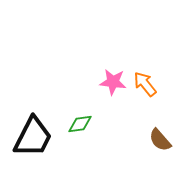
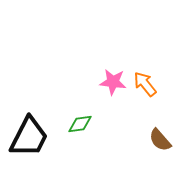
black trapezoid: moved 4 px left
